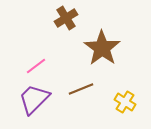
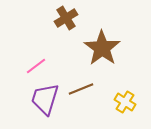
purple trapezoid: moved 11 px right; rotated 28 degrees counterclockwise
